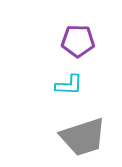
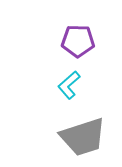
cyan L-shape: rotated 136 degrees clockwise
